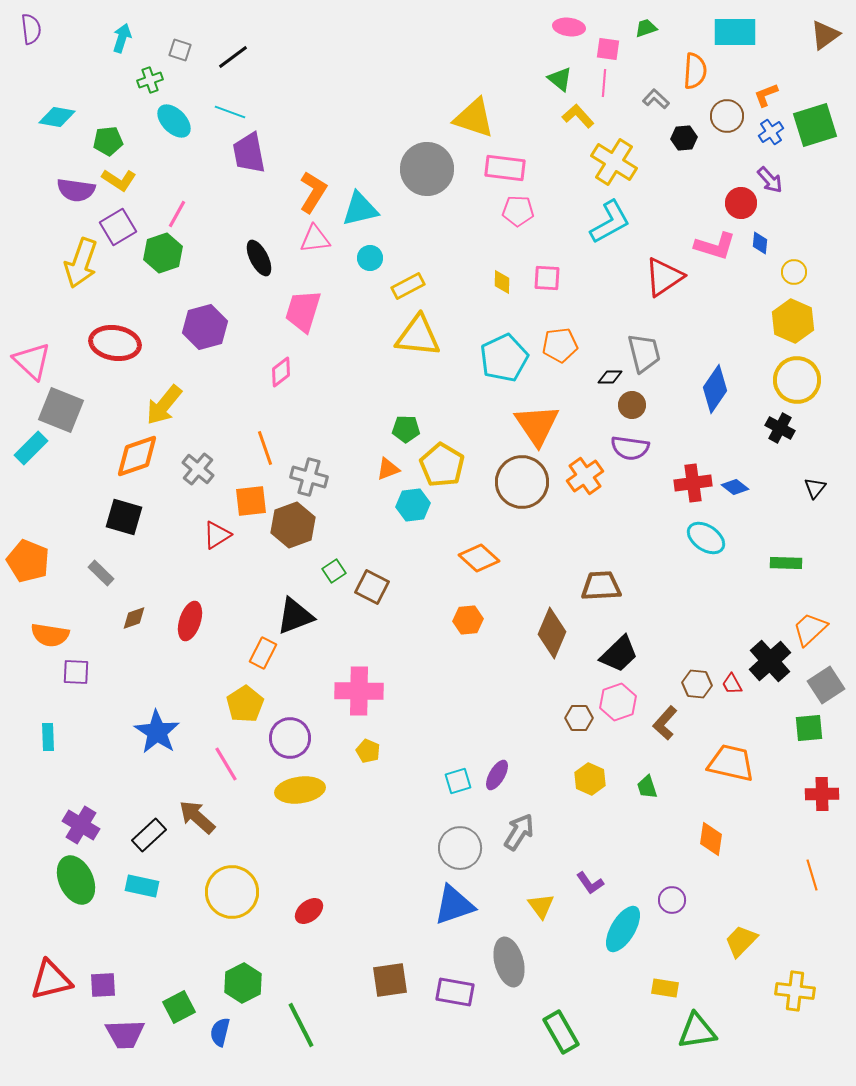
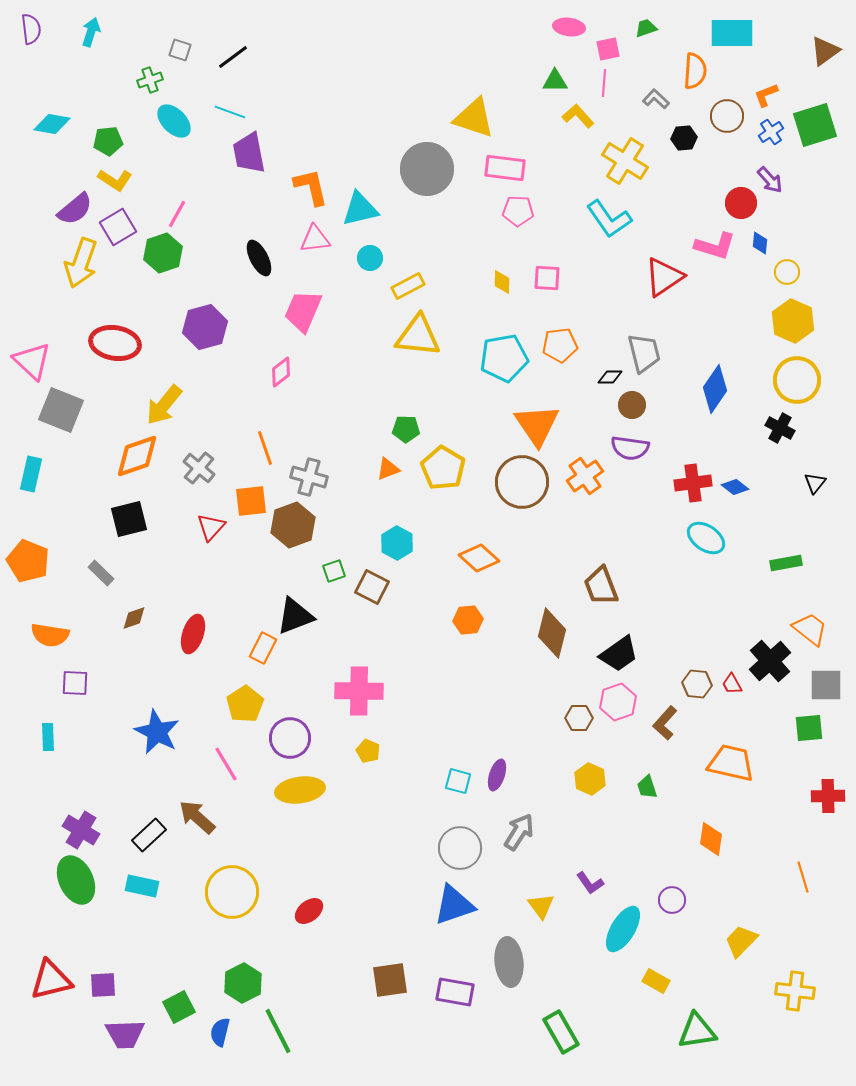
cyan rectangle at (735, 32): moved 3 px left, 1 px down
brown triangle at (825, 35): moved 16 px down
cyan arrow at (122, 38): moved 31 px left, 6 px up
pink square at (608, 49): rotated 20 degrees counterclockwise
green triangle at (560, 79): moved 5 px left, 2 px down; rotated 40 degrees counterclockwise
cyan diamond at (57, 117): moved 5 px left, 7 px down
yellow cross at (614, 162): moved 11 px right, 1 px up
yellow L-shape at (119, 180): moved 4 px left
purple semicircle at (76, 190): moved 1 px left, 19 px down; rotated 48 degrees counterclockwise
orange L-shape at (313, 192): moved 2 px left, 5 px up; rotated 45 degrees counterclockwise
cyan L-shape at (610, 222): moved 1 px left, 3 px up; rotated 84 degrees clockwise
yellow circle at (794, 272): moved 7 px left
pink trapezoid at (303, 311): rotated 6 degrees clockwise
cyan pentagon at (504, 358): rotated 15 degrees clockwise
cyan rectangle at (31, 448): moved 26 px down; rotated 32 degrees counterclockwise
yellow pentagon at (442, 465): moved 1 px right, 3 px down
gray cross at (198, 469): moved 1 px right, 1 px up
black triangle at (815, 488): moved 5 px up
cyan hexagon at (413, 505): moved 16 px left, 38 px down; rotated 24 degrees counterclockwise
black square at (124, 517): moved 5 px right, 2 px down; rotated 30 degrees counterclockwise
red triangle at (217, 535): moved 6 px left, 8 px up; rotated 16 degrees counterclockwise
green rectangle at (786, 563): rotated 12 degrees counterclockwise
green square at (334, 571): rotated 15 degrees clockwise
brown trapezoid at (601, 586): rotated 108 degrees counterclockwise
red ellipse at (190, 621): moved 3 px right, 13 px down
orange trapezoid at (810, 629): rotated 81 degrees clockwise
brown diamond at (552, 633): rotated 9 degrees counterclockwise
orange rectangle at (263, 653): moved 5 px up
black trapezoid at (619, 654): rotated 9 degrees clockwise
purple square at (76, 672): moved 1 px left, 11 px down
gray square at (826, 685): rotated 33 degrees clockwise
blue star at (157, 732): rotated 6 degrees counterclockwise
purple ellipse at (497, 775): rotated 12 degrees counterclockwise
cyan square at (458, 781): rotated 32 degrees clockwise
red cross at (822, 794): moved 6 px right, 2 px down
purple cross at (81, 825): moved 5 px down
orange line at (812, 875): moved 9 px left, 2 px down
gray ellipse at (509, 962): rotated 9 degrees clockwise
yellow rectangle at (665, 988): moved 9 px left, 7 px up; rotated 20 degrees clockwise
green line at (301, 1025): moved 23 px left, 6 px down
